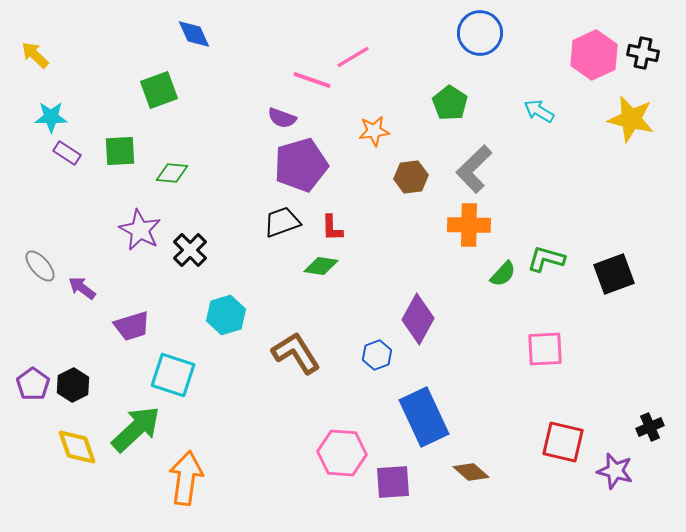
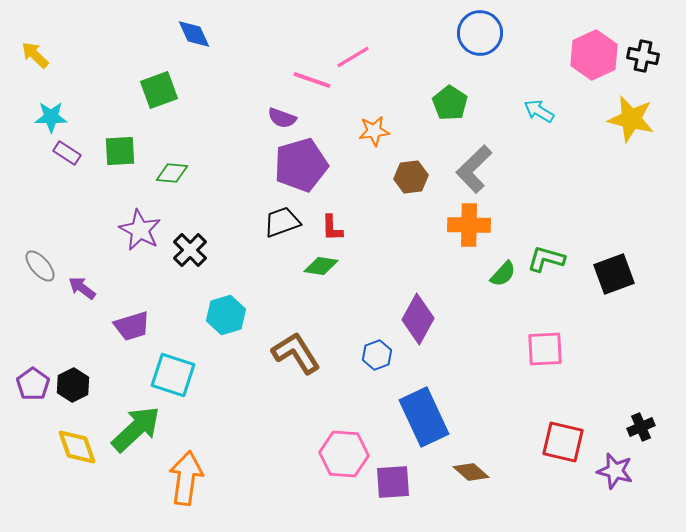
black cross at (643, 53): moved 3 px down
black cross at (650, 427): moved 9 px left
pink hexagon at (342, 453): moved 2 px right, 1 px down
